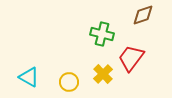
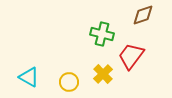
red trapezoid: moved 2 px up
